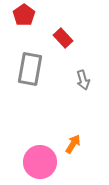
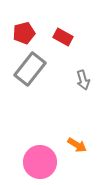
red pentagon: moved 18 px down; rotated 20 degrees clockwise
red rectangle: moved 1 px up; rotated 18 degrees counterclockwise
gray rectangle: rotated 28 degrees clockwise
orange arrow: moved 4 px right, 1 px down; rotated 90 degrees clockwise
